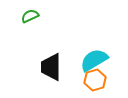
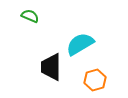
green semicircle: rotated 48 degrees clockwise
cyan semicircle: moved 14 px left, 16 px up
